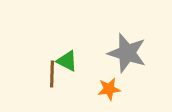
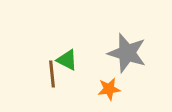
green triangle: moved 1 px up
brown line: rotated 8 degrees counterclockwise
